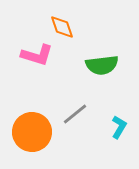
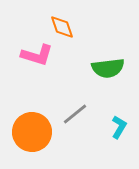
green semicircle: moved 6 px right, 3 px down
